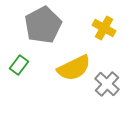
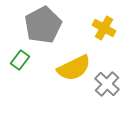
green rectangle: moved 1 px right, 5 px up
